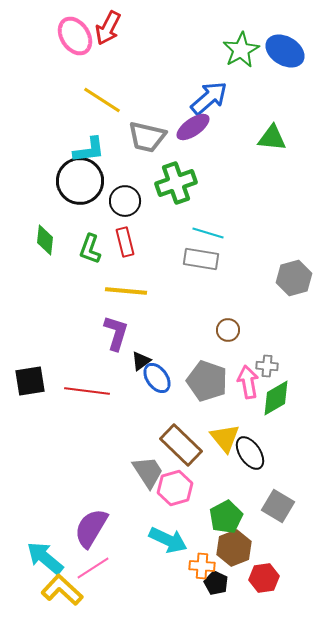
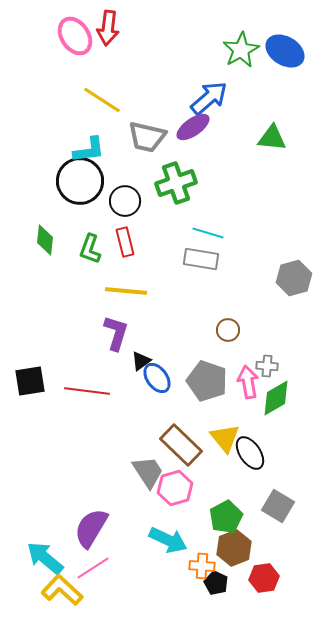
red arrow at (108, 28): rotated 20 degrees counterclockwise
